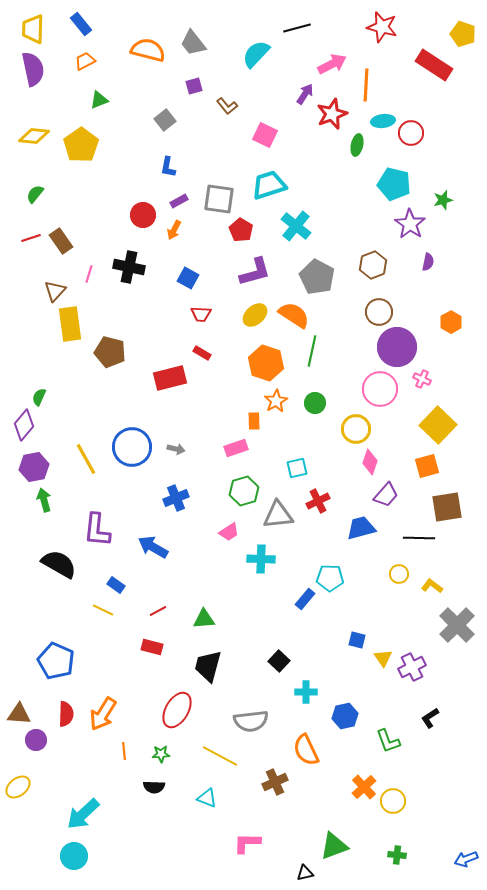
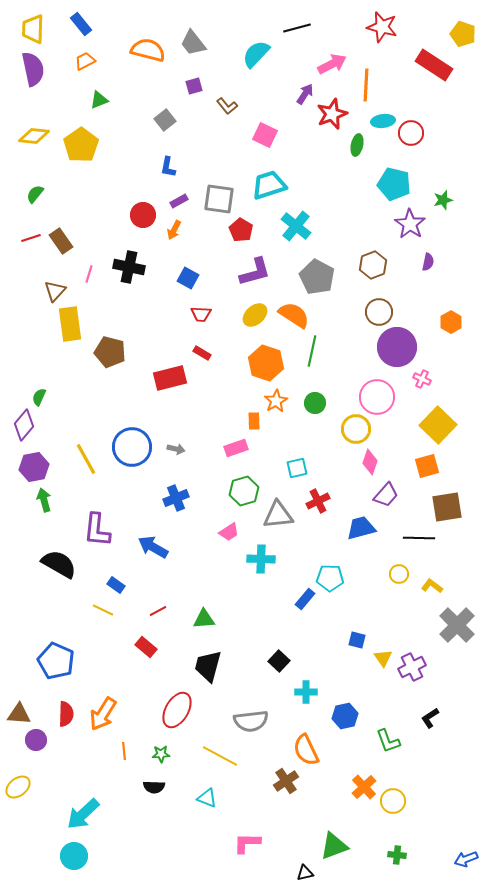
pink circle at (380, 389): moved 3 px left, 8 px down
red rectangle at (152, 647): moved 6 px left; rotated 25 degrees clockwise
brown cross at (275, 782): moved 11 px right, 1 px up; rotated 10 degrees counterclockwise
